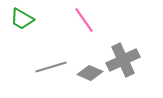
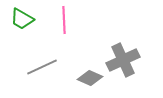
pink line: moved 20 px left; rotated 32 degrees clockwise
gray line: moved 9 px left; rotated 8 degrees counterclockwise
gray diamond: moved 5 px down
